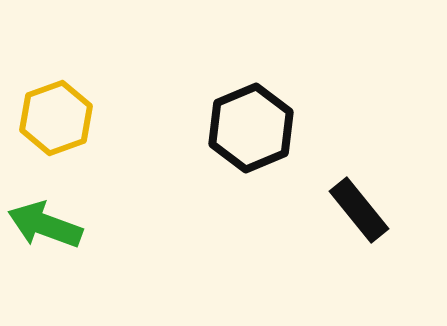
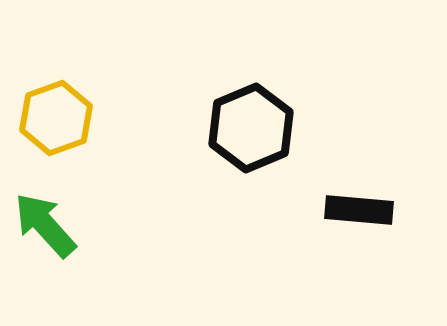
black rectangle: rotated 46 degrees counterclockwise
green arrow: rotated 28 degrees clockwise
